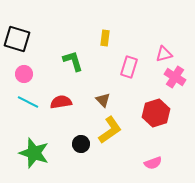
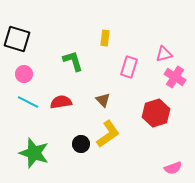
yellow L-shape: moved 2 px left, 4 px down
pink semicircle: moved 20 px right, 5 px down
